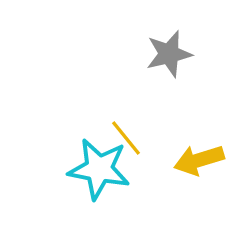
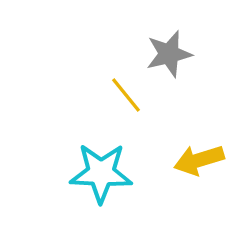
yellow line: moved 43 px up
cyan star: moved 2 px right, 4 px down; rotated 8 degrees counterclockwise
